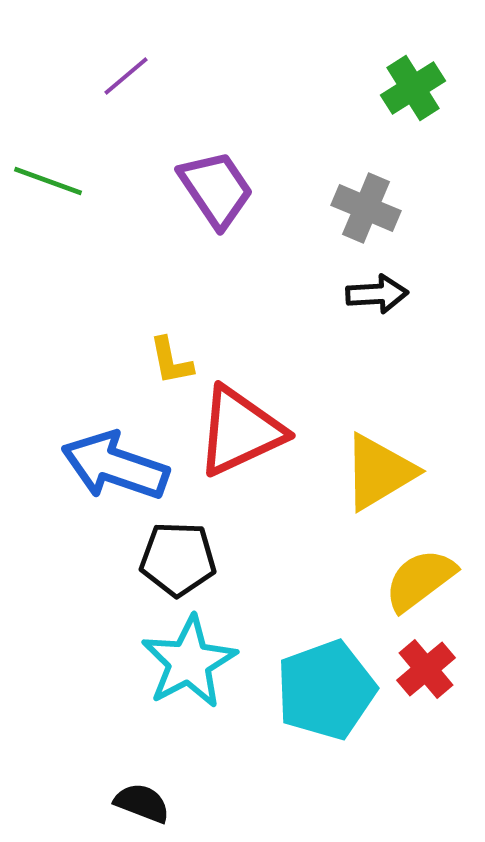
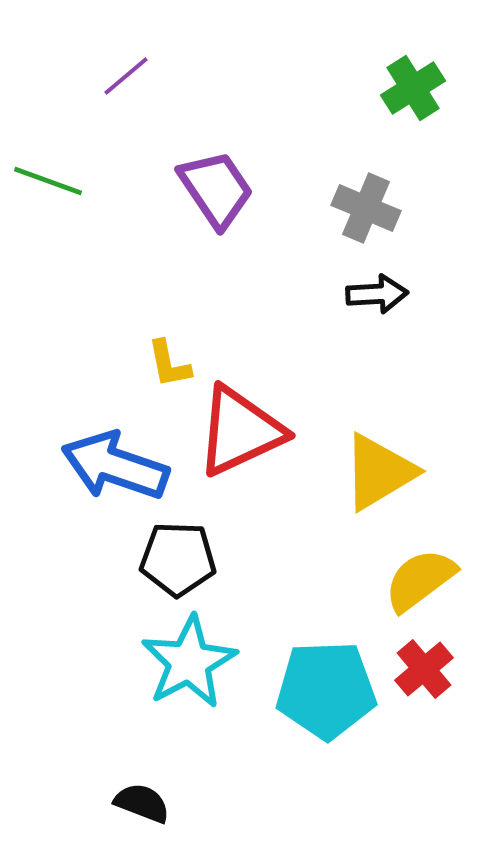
yellow L-shape: moved 2 px left, 3 px down
red cross: moved 2 px left
cyan pentagon: rotated 18 degrees clockwise
